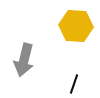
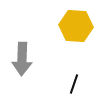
gray arrow: moved 2 px left, 1 px up; rotated 12 degrees counterclockwise
